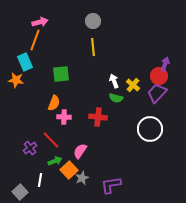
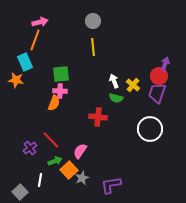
purple trapezoid: rotated 25 degrees counterclockwise
pink cross: moved 4 px left, 26 px up
